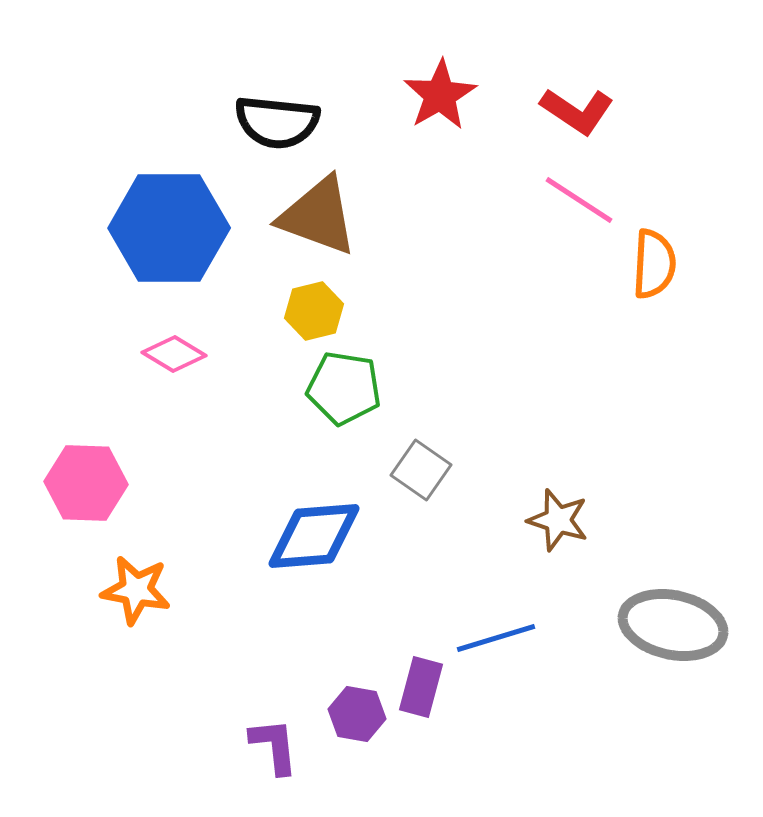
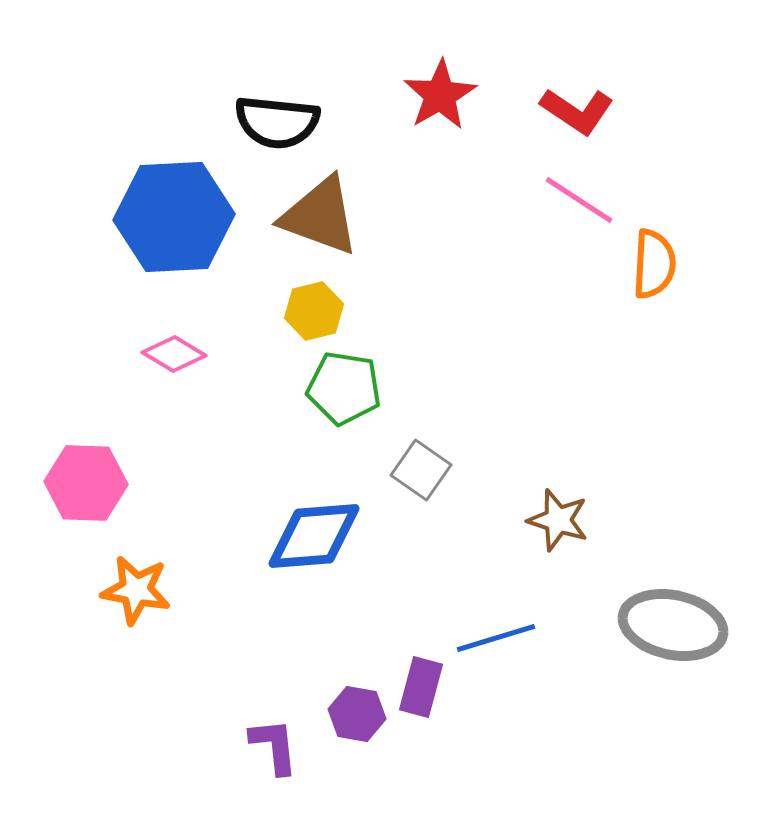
brown triangle: moved 2 px right
blue hexagon: moved 5 px right, 11 px up; rotated 3 degrees counterclockwise
